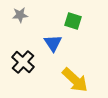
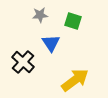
gray star: moved 20 px right
blue triangle: moved 2 px left
yellow arrow: rotated 80 degrees counterclockwise
